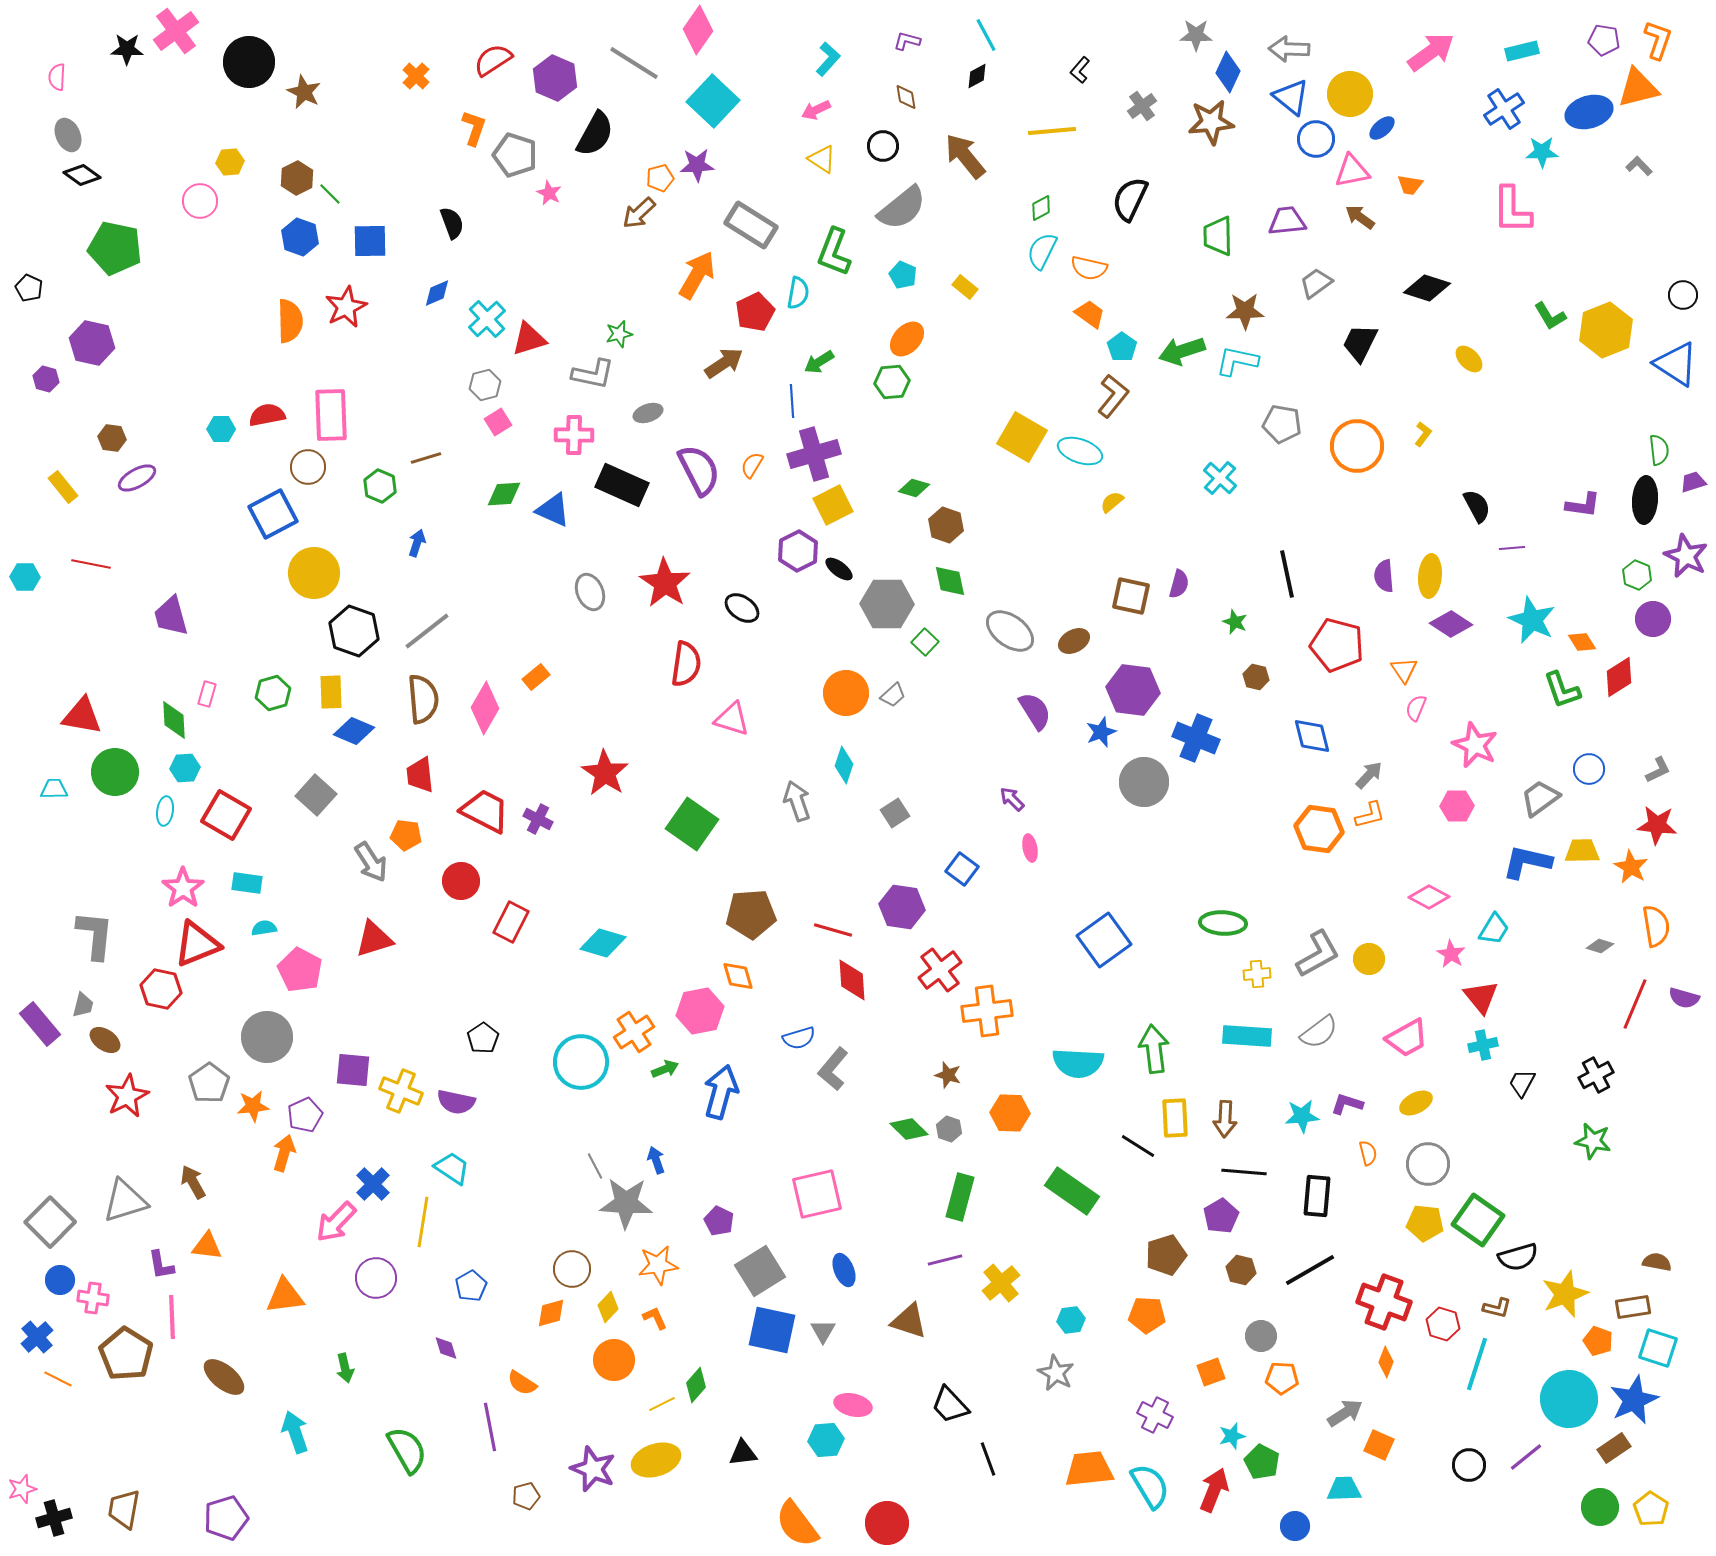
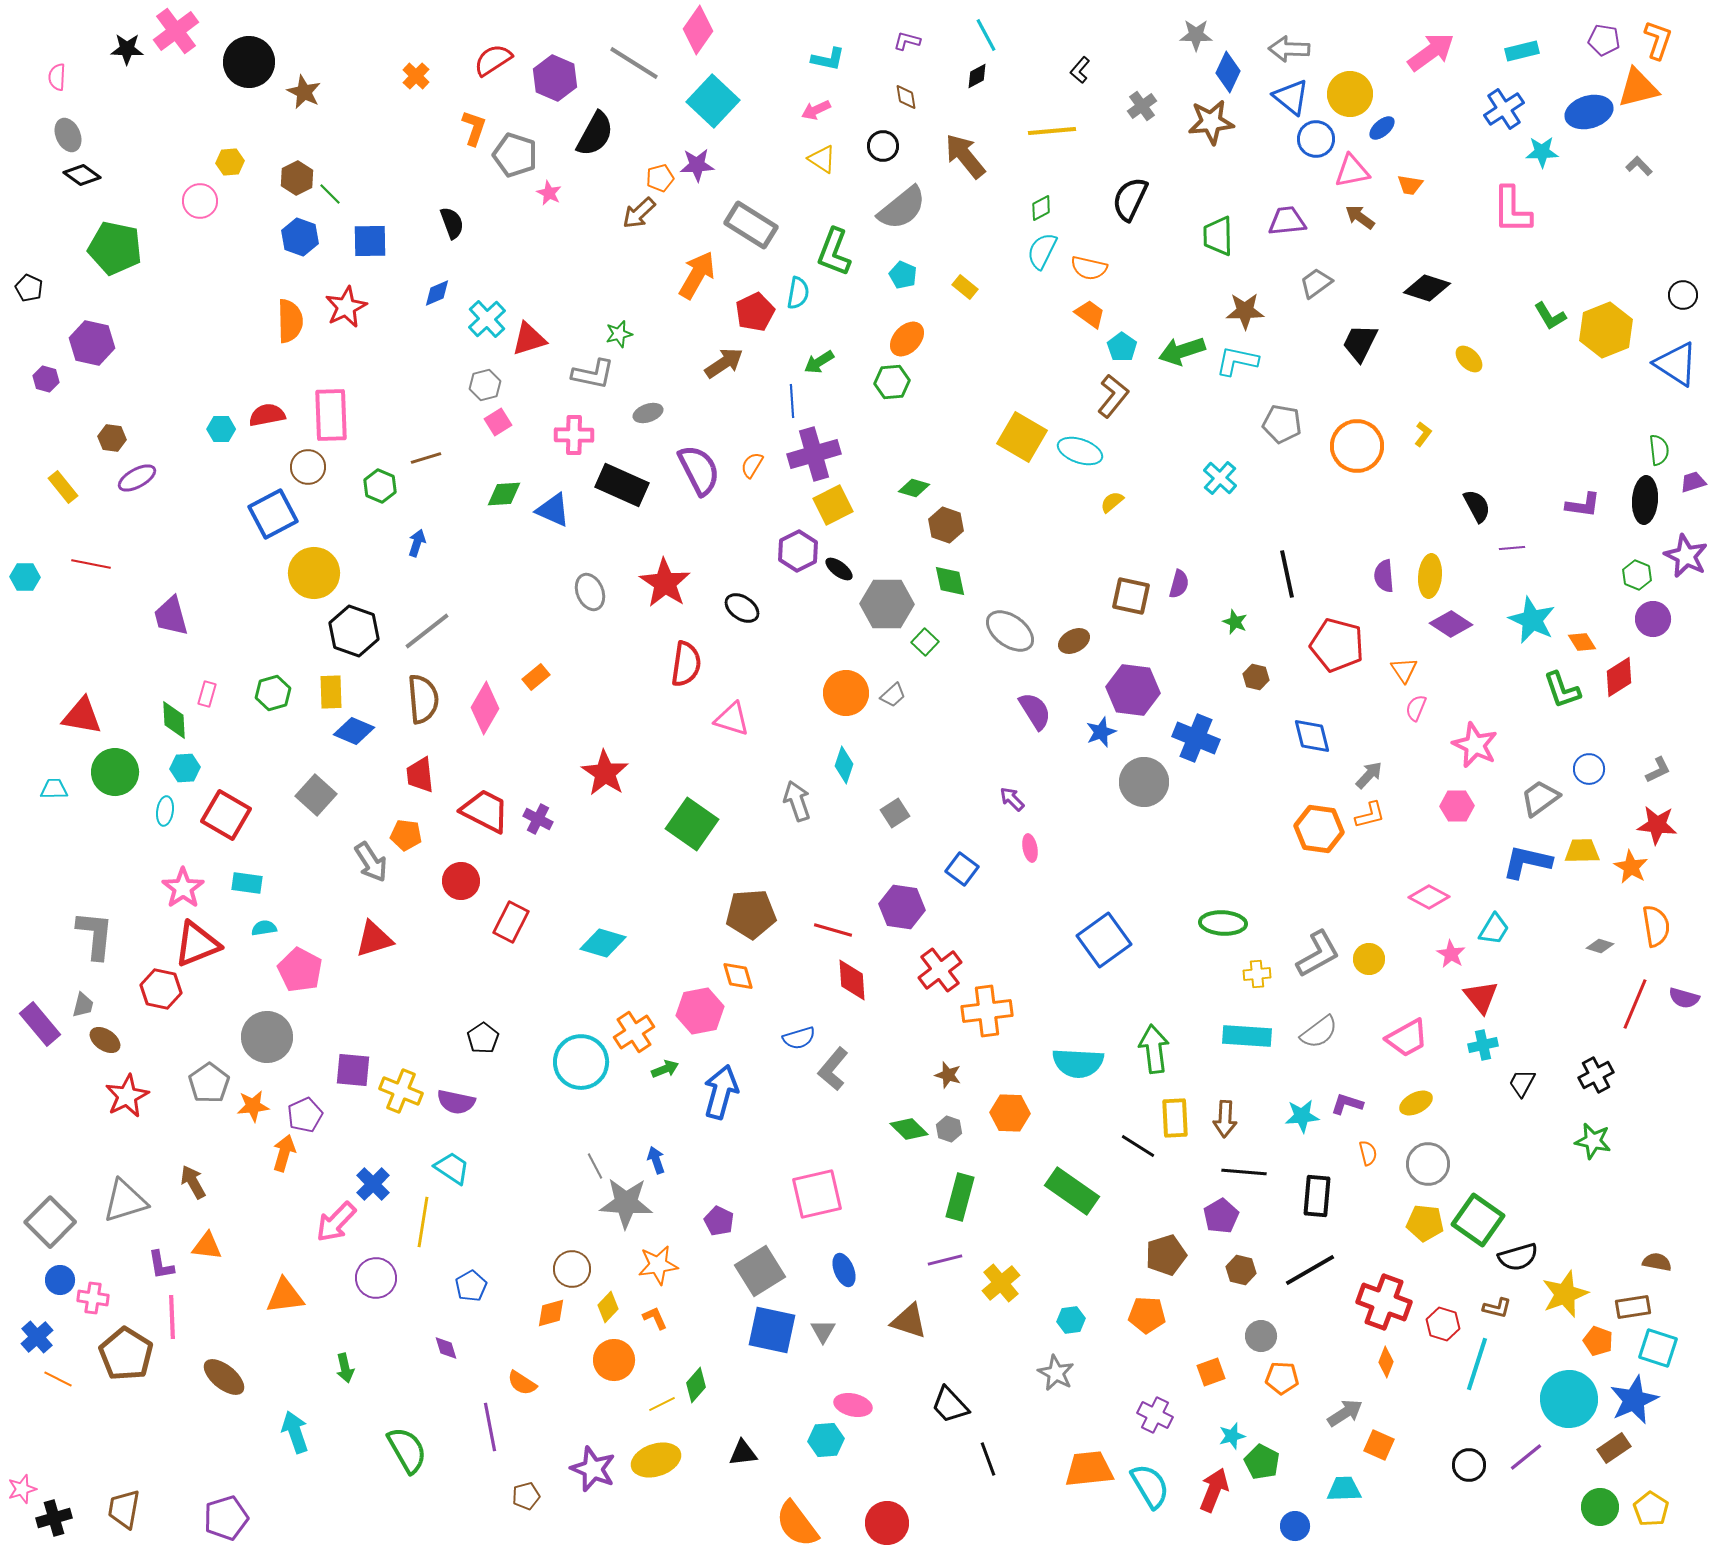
cyan L-shape at (828, 59): rotated 60 degrees clockwise
